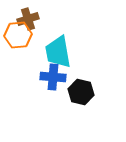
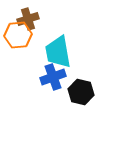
blue cross: rotated 25 degrees counterclockwise
